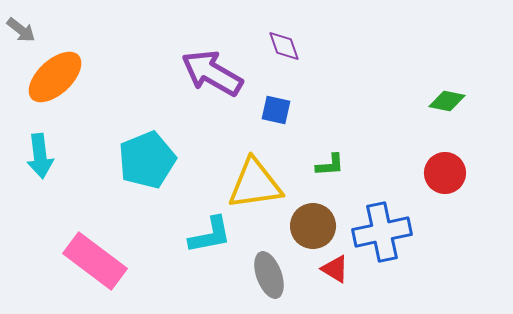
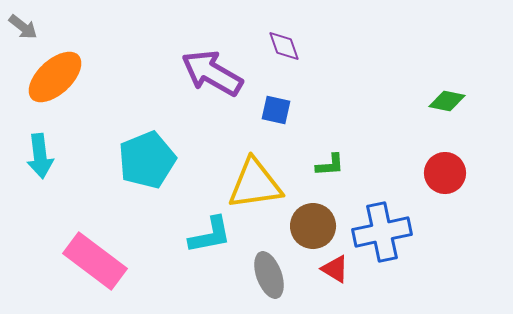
gray arrow: moved 2 px right, 3 px up
